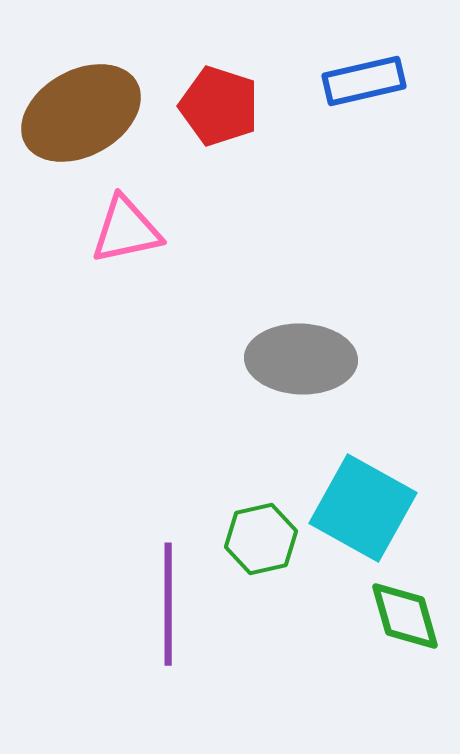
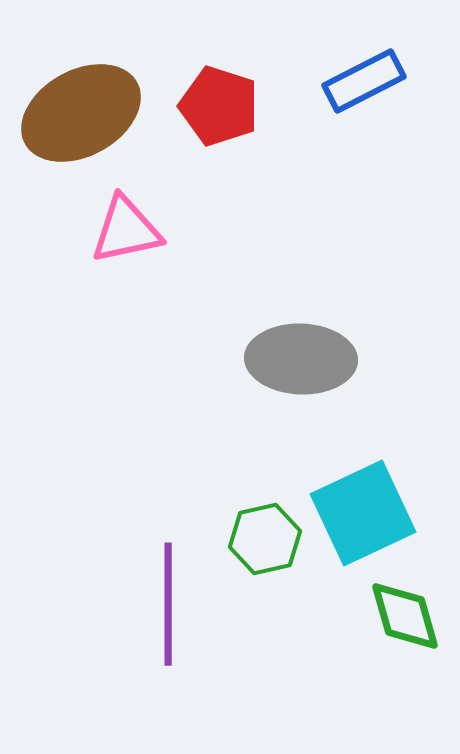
blue rectangle: rotated 14 degrees counterclockwise
cyan square: moved 5 px down; rotated 36 degrees clockwise
green hexagon: moved 4 px right
